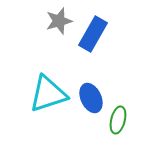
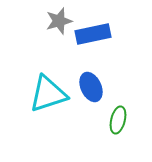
blue rectangle: rotated 48 degrees clockwise
blue ellipse: moved 11 px up
